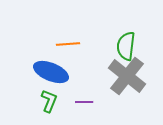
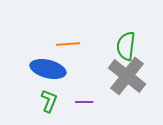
blue ellipse: moved 3 px left, 3 px up; rotated 8 degrees counterclockwise
